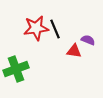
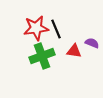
black line: moved 1 px right
purple semicircle: moved 4 px right, 3 px down
green cross: moved 26 px right, 13 px up
